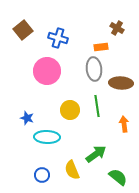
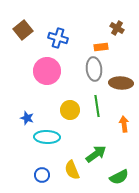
green semicircle: moved 1 px right; rotated 114 degrees clockwise
